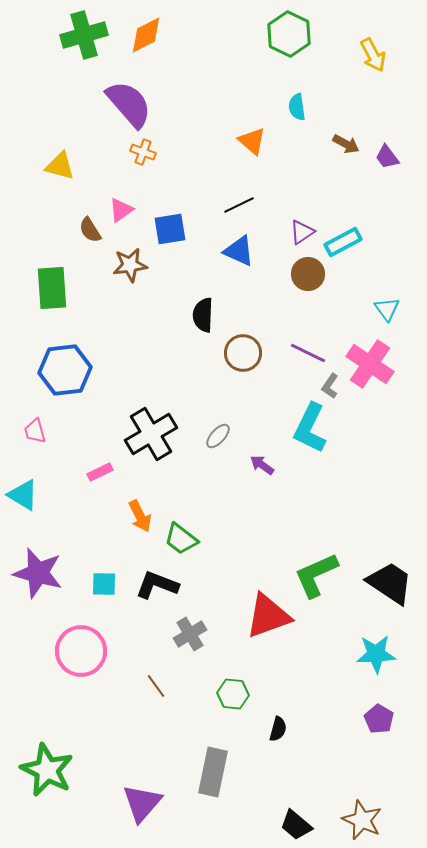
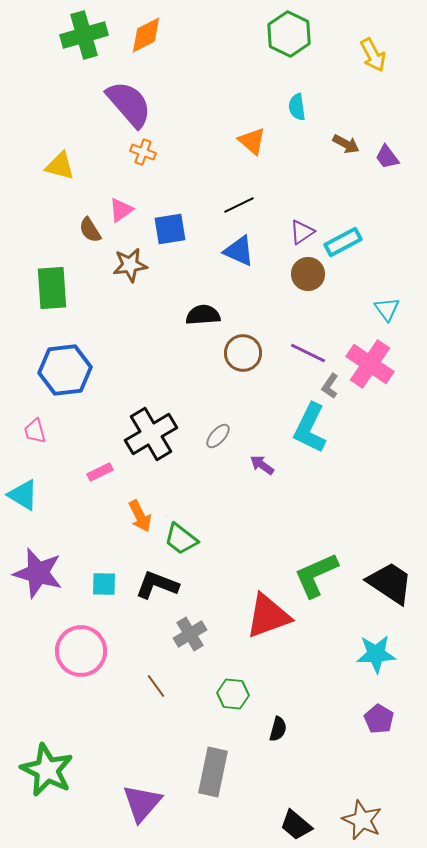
black semicircle at (203, 315): rotated 84 degrees clockwise
